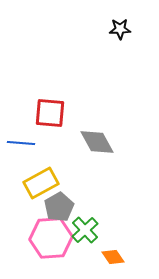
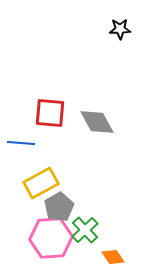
gray diamond: moved 20 px up
